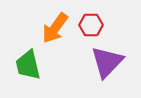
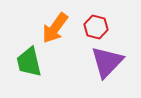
red hexagon: moved 5 px right, 2 px down; rotated 15 degrees clockwise
green trapezoid: moved 1 px right, 3 px up
